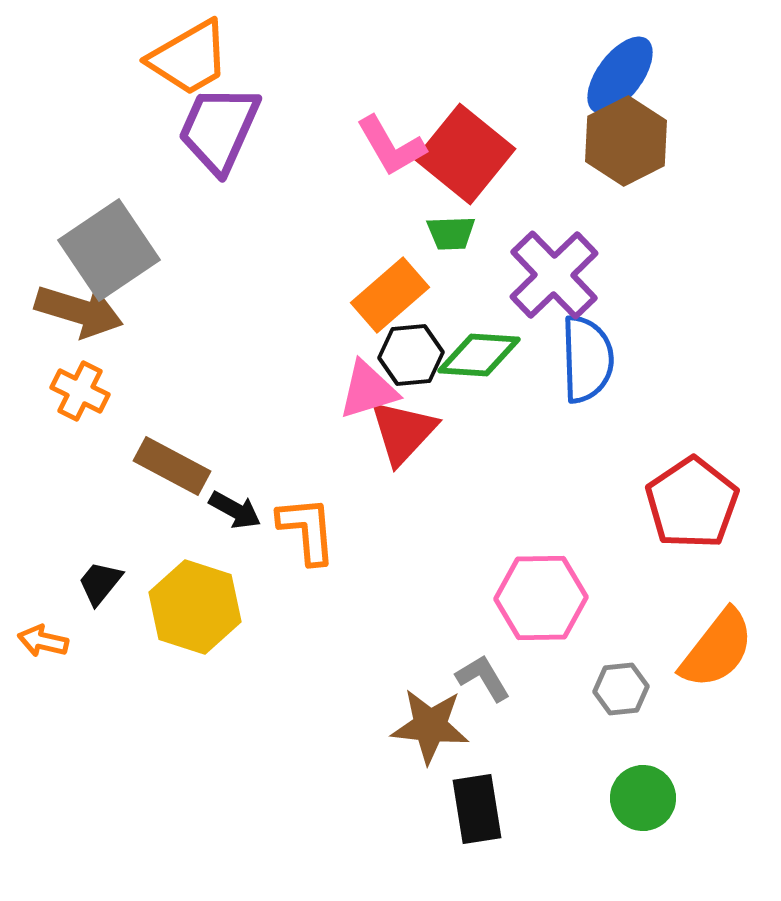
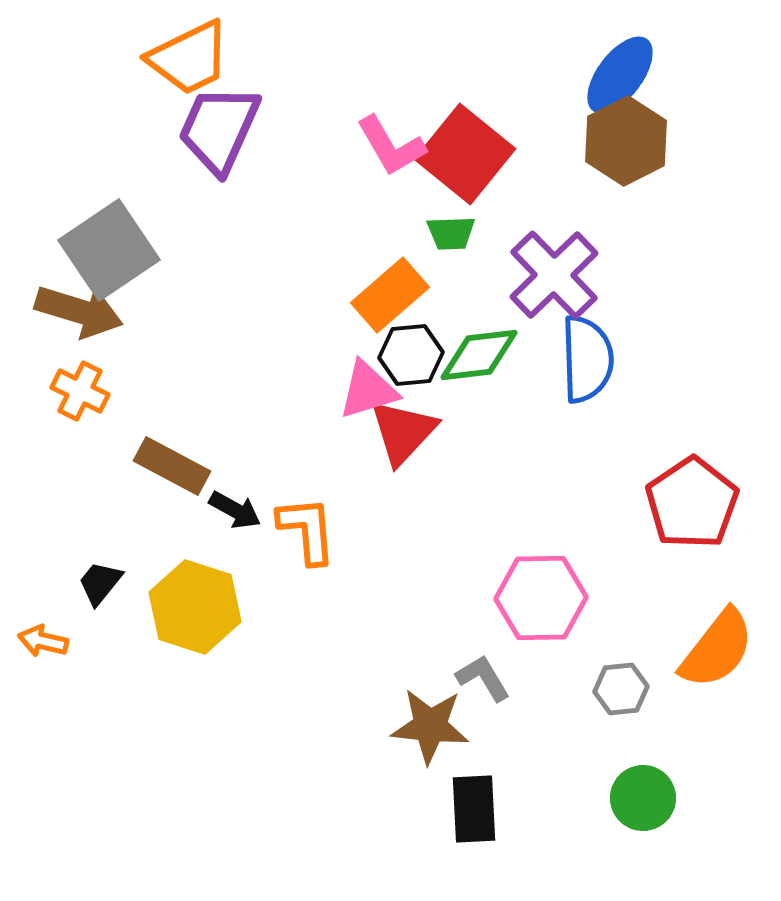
orange trapezoid: rotated 4 degrees clockwise
green diamond: rotated 10 degrees counterclockwise
black rectangle: moved 3 px left; rotated 6 degrees clockwise
